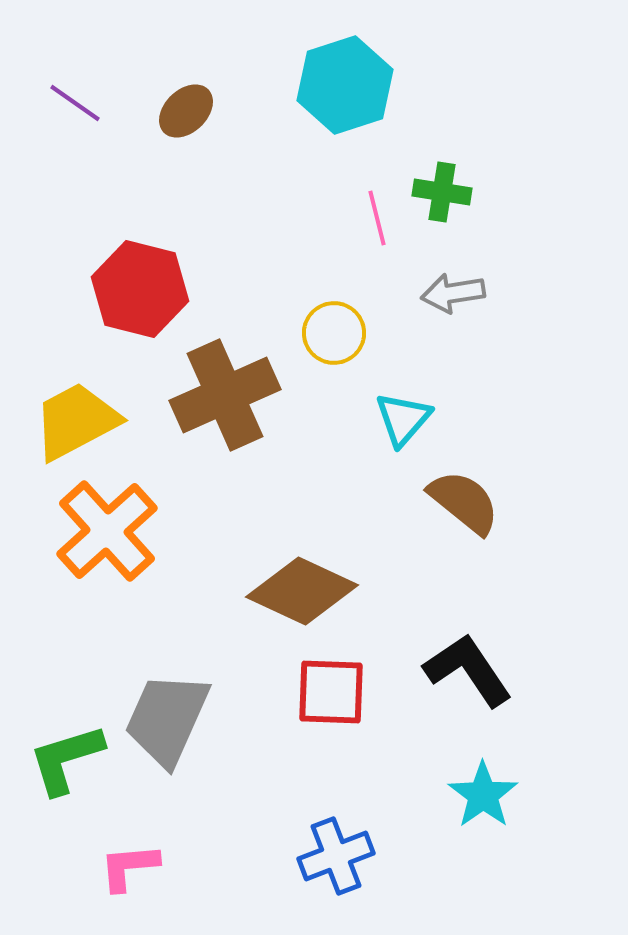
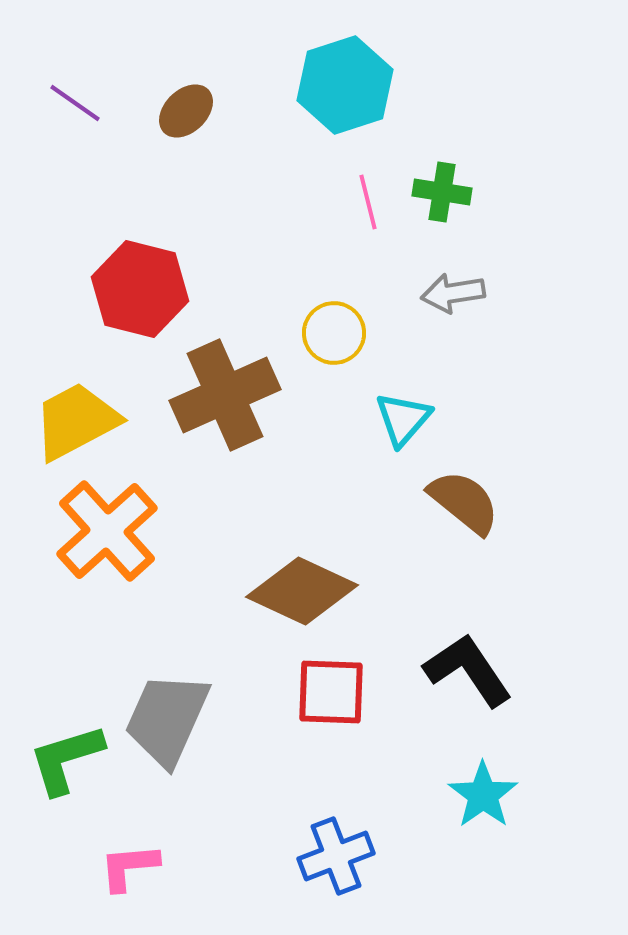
pink line: moved 9 px left, 16 px up
